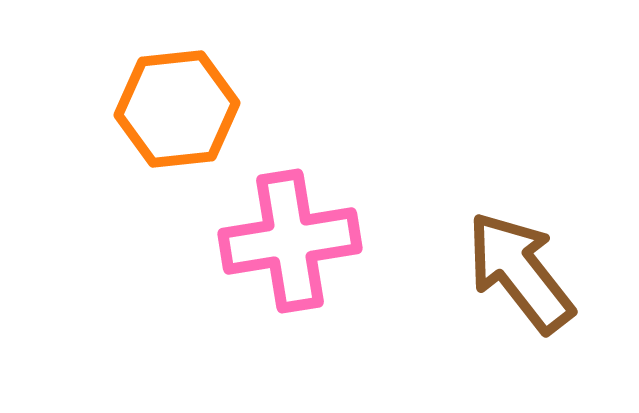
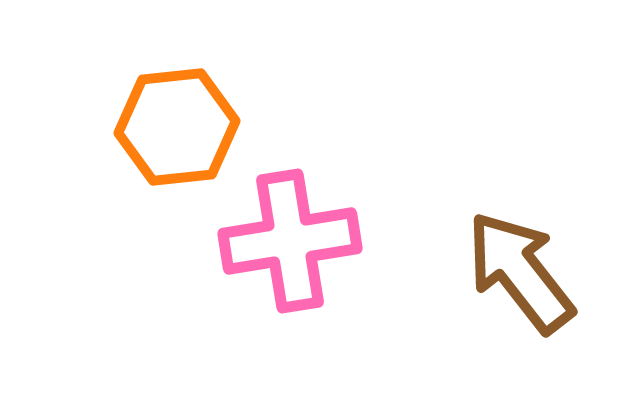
orange hexagon: moved 18 px down
